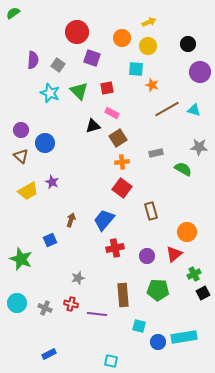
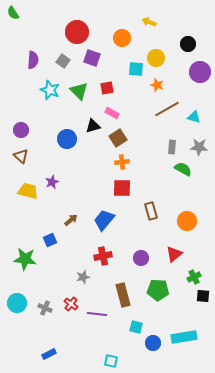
green semicircle at (13, 13): rotated 88 degrees counterclockwise
yellow arrow at (149, 22): rotated 136 degrees counterclockwise
yellow circle at (148, 46): moved 8 px right, 12 px down
gray square at (58, 65): moved 5 px right, 4 px up
orange star at (152, 85): moved 5 px right
cyan star at (50, 93): moved 3 px up
cyan triangle at (194, 110): moved 7 px down
blue circle at (45, 143): moved 22 px right, 4 px up
gray rectangle at (156, 153): moved 16 px right, 6 px up; rotated 72 degrees counterclockwise
purple star at (52, 182): rotated 24 degrees clockwise
red square at (122, 188): rotated 36 degrees counterclockwise
yellow trapezoid at (28, 191): rotated 135 degrees counterclockwise
brown arrow at (71, 220): rotated 32 degrees clockwise
orange circle at (187, 232): moved 11 px up
red cross at (115, 248): moved 12 px left, 8 px down
purple circle at (147, 256): moved 6 px left, 2 px down
green star at (21, 259): moved 4 px right; rotated 15 degrees counterclockwise
green cross at (194, 274): moved 3 px down
gray star at (78, 278): moved 5 px right, 1 px up
black square at (203, 293): moved 3 px down; rotated 32 degrees clockwise
brown rectangle at (123, 295): rotated 10 degrees counterclockwise
red cross at (71, 304): rotated 24 degrees clockwise
cyan square at (139, 326): moved 3 px left, 1 px down
blue circle at (158, 342): moved 5 px left, 1 px down
